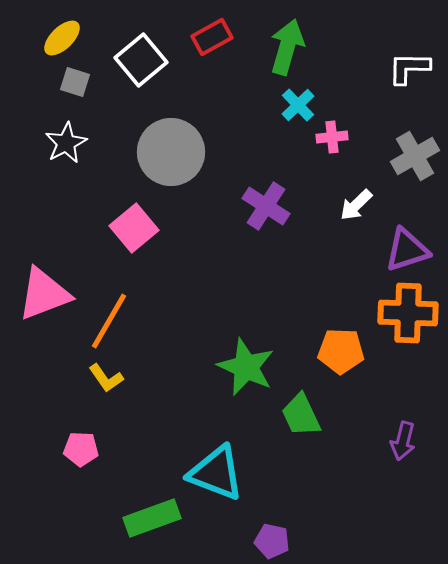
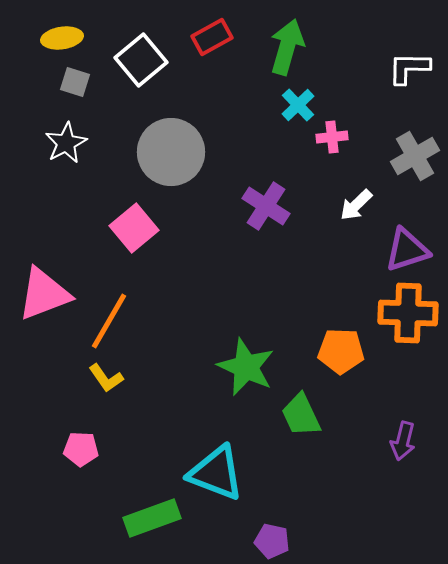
yellow ellipse: rotated 36 degrees clockwise
